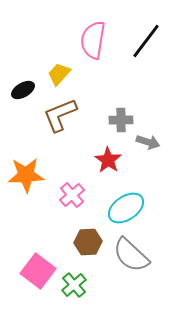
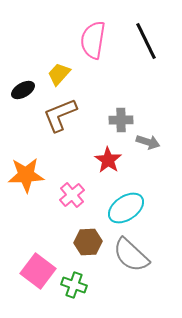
black line: rotated 63 degrees counterclockwise
green cross: rotated 30 degrees counterclockwise
